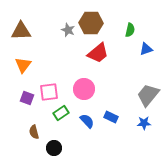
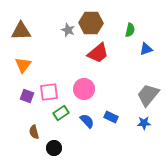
purple square: moved 2 px up
